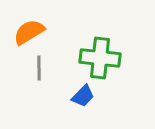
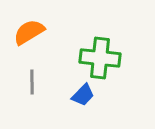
gray line: moved 7 px left, 14 px down
blue trapezoid: moved 1 px up
